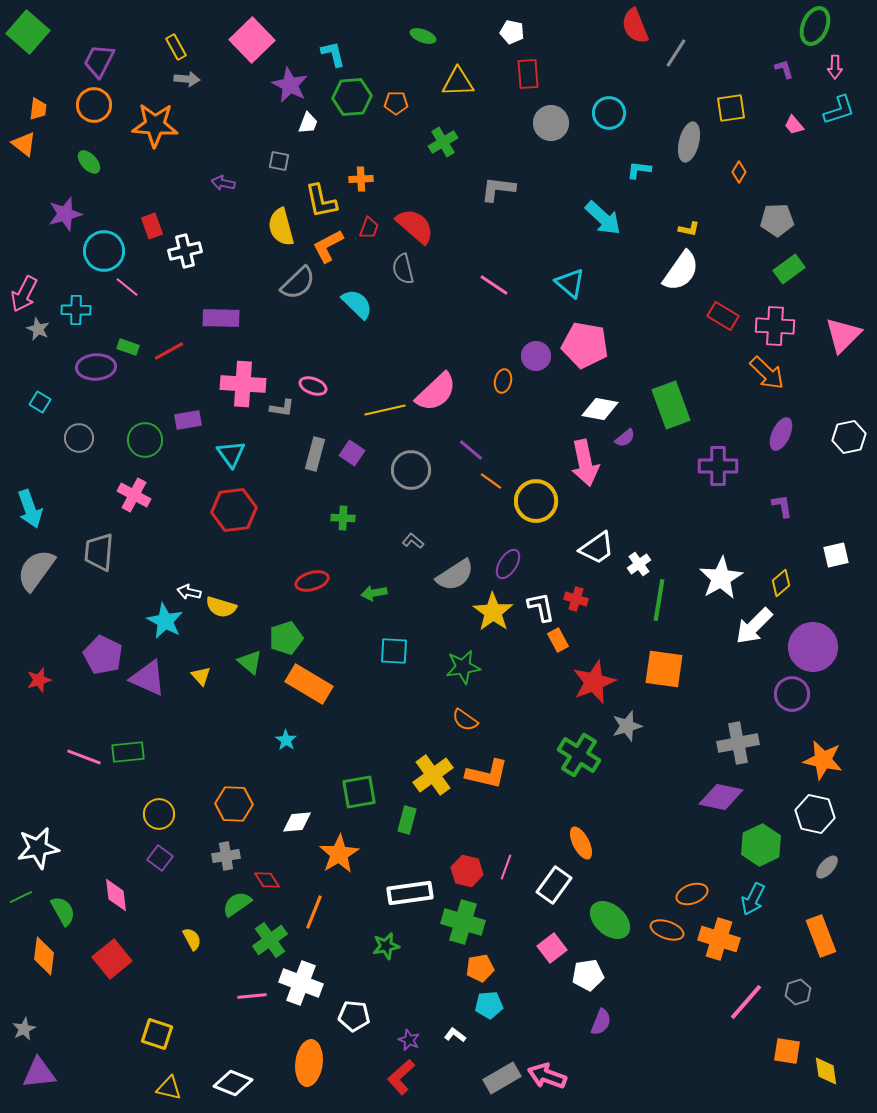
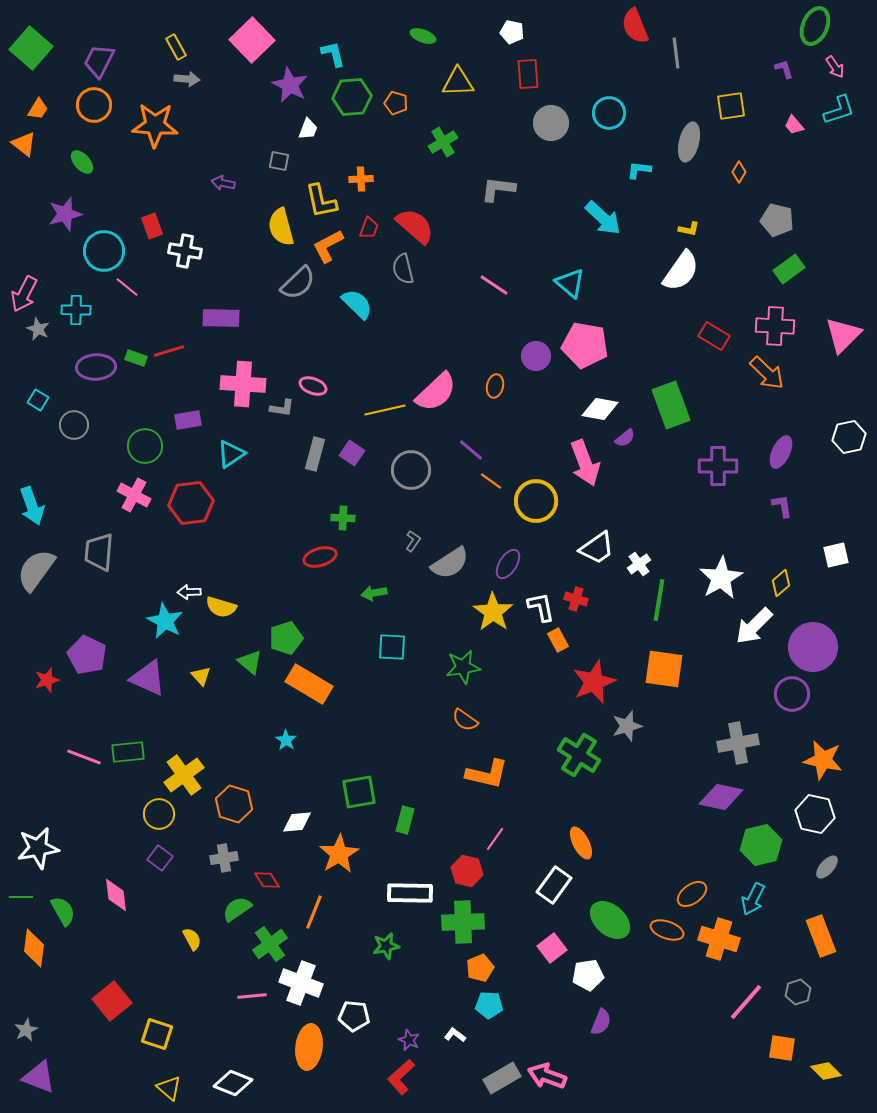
green square at (28, 32): moved 3 px right, 16 px down
gray line at (676, 53): rotated 40 degrees counterclockwise
pink arrow at (835, 67): rotated 35 degrees counterclockwise
orange pentagon at (396, 103): rotated 15 degrees clockwise
yellow square at (731, 108): moved 2 px up
orange trapezoid at (38, 109): rotated 25 degrees clockwise
white trapezoid at (308, 123): moved 6 px down
green ellipse at (89, 162): moved 7 px left
gray pentagon at (777, 220): rotated 16 degrees clockwise
white cross at (185, 251): rotated 24 degrees clockwise
red rectangle at (723, 316): moved 9 px left, 20 px down
green rectangle at (128, 347): moved 8 px right, 11 px down
red line at (169, 351): rotated 12 degrees clockwise
orange ellipse at (503, 381): moved 8 px left, 5 px down
cyan square at (40, 402): moved 2 px left, 2 px up
purple ellipse at (781, 434): moved 18 px down
gray circle at (79, 438): moved 5 px left, 13 px up
green circle at (145, 440): moved 6 px down
cyan triangle at (231, 454): rotated 32 degrees clockwise
pink arrow at (585, 463): rotated 9 degrees counterclockwise
cyan arrow at (30, 509): moved 2 px right, 3 px up
red hexagon at (234, 510): moved 43 px left, 7 px up
gray L-shape at (413, 541): rotated 85 degrees clockwise
gray semicircle at (455, 575): moved 5 px left, 12 px up
red ellipse at (312, 581): moved 8 px right, 24 px up
white arrow at (189, 592): rotated 15 degrees counterclockwise
cyan square at (394, 651): moved 2 px left, 4 px up
purple pentagon at (103, 655): moved 16 px left
red star at (39, 680): moved 8 px right
yellow cross at (433, 775): moved 249 px left
orange hexagon at (234, 804): rotated 15 degrees clockwise
green rectangle at (407, 820): moved 2 px left
green hexagon at (761, 845): rotated 12 degrees clockwise
gray cross at (226, 856): moved 2 px left, 2 px down
pink line at (506, 867): moved 11 px left, 28 px up; rotated 15 degrees clockwise
white rectangle at (410, 893): rotated 9 degrees clockwise
orange ellipse at (692, 894): rotated 16 degrees counterclockwise
green line at (21, 897): rotated 25 degrees clockwise
green semicircle at (237, 904): moved 5 px down
green cross at (463, 922): rotated 18 degrees counterclockwise
green cross at (270, 940): moved 4 px down
orange diamond at (44, 956): moved 10 px left, 8 px up
red square at (112, 959): moved 42 px down
orange pentagon at (480, 968): rotated 12 degrees counterclockwise
cyan pentagon at (489, 1005): rotated 8 degrees clockwise
gray star at (24, 1029): moved 2 px right, 1 px down
orange square at (787, 1051): moved 5 px left, 3 px up
orange ellipse at (309, 1063): moved 16 px up
yellow diamond at (826, 1071): rotated 36 degrees counterclockwise
purple triangle at (39, 1073): moved 4 px down; rotated 27 degrees clockwise
yellow triangle at (169, 1088): rotated 28 degrees clockwise
